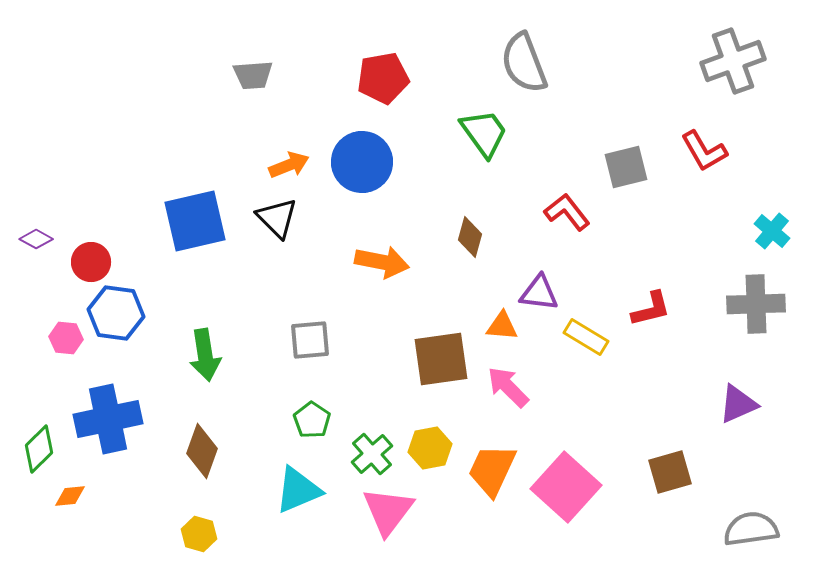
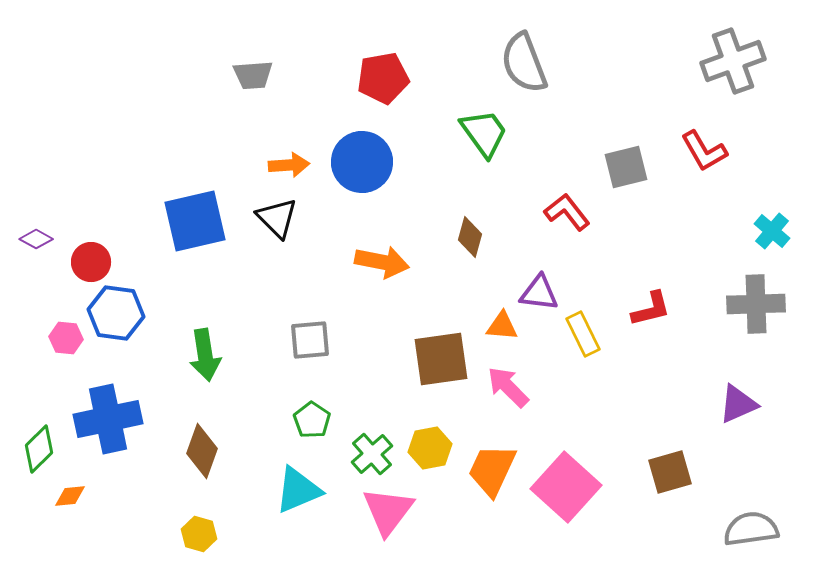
orange arrow at (289, 165): rotated 18 degrees clockwise
yellow rectangle at (586, 337): moved 3 px left, 3 px up; rotated 33 degrees clockwise
